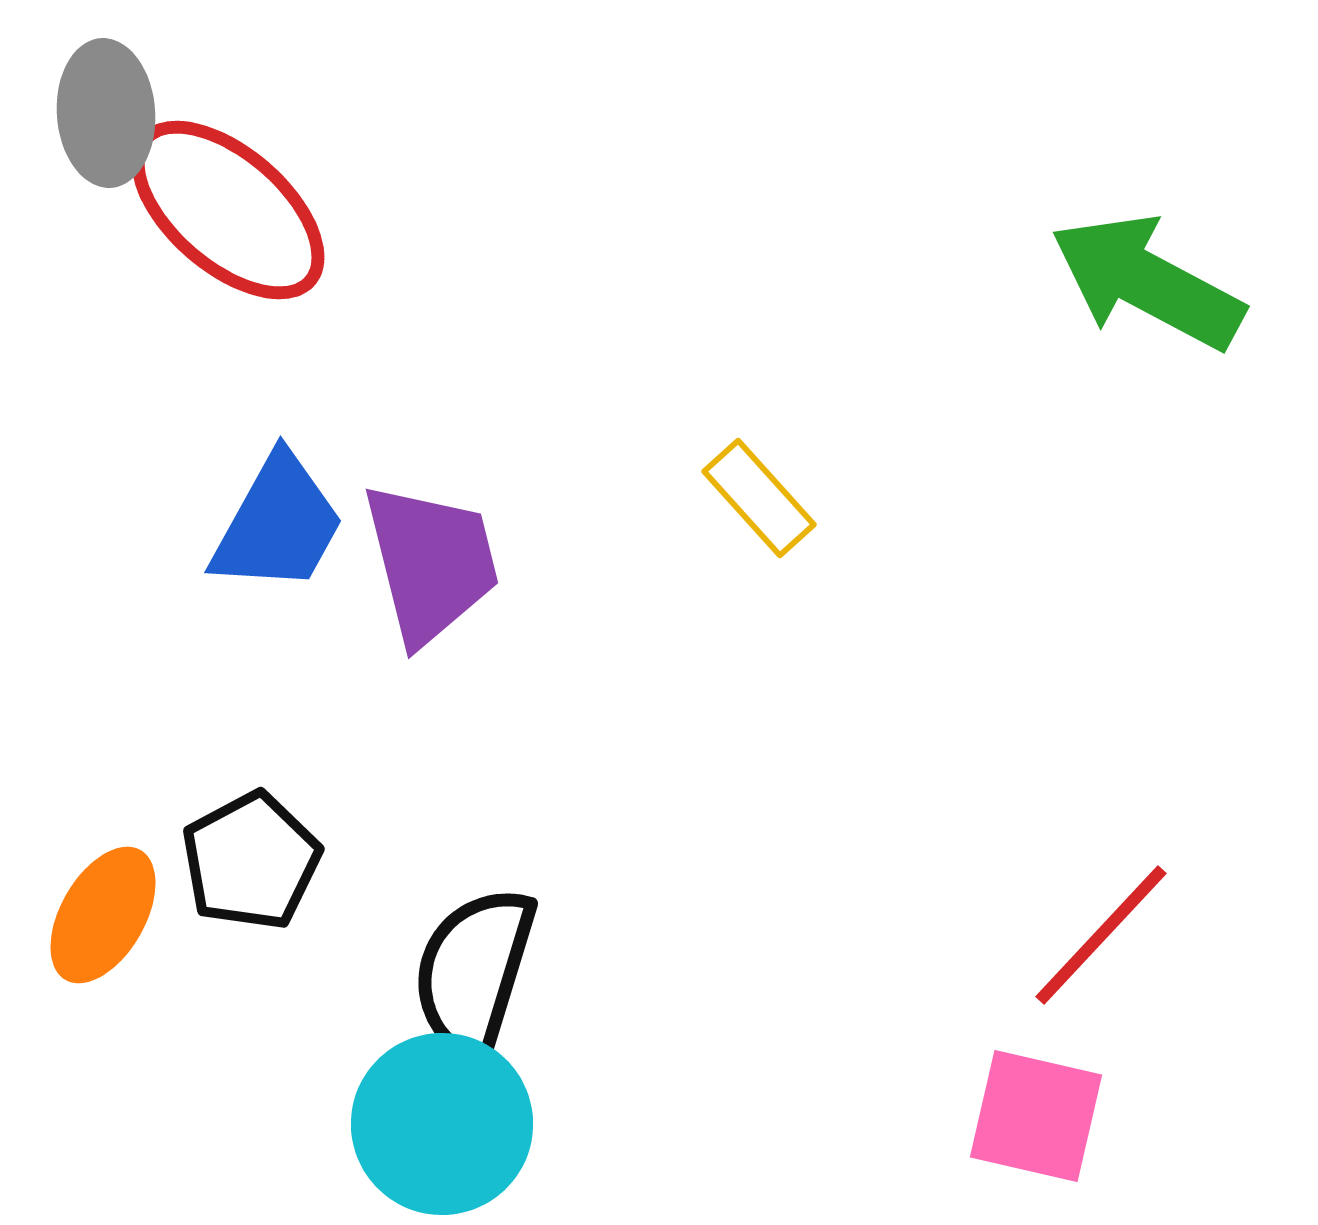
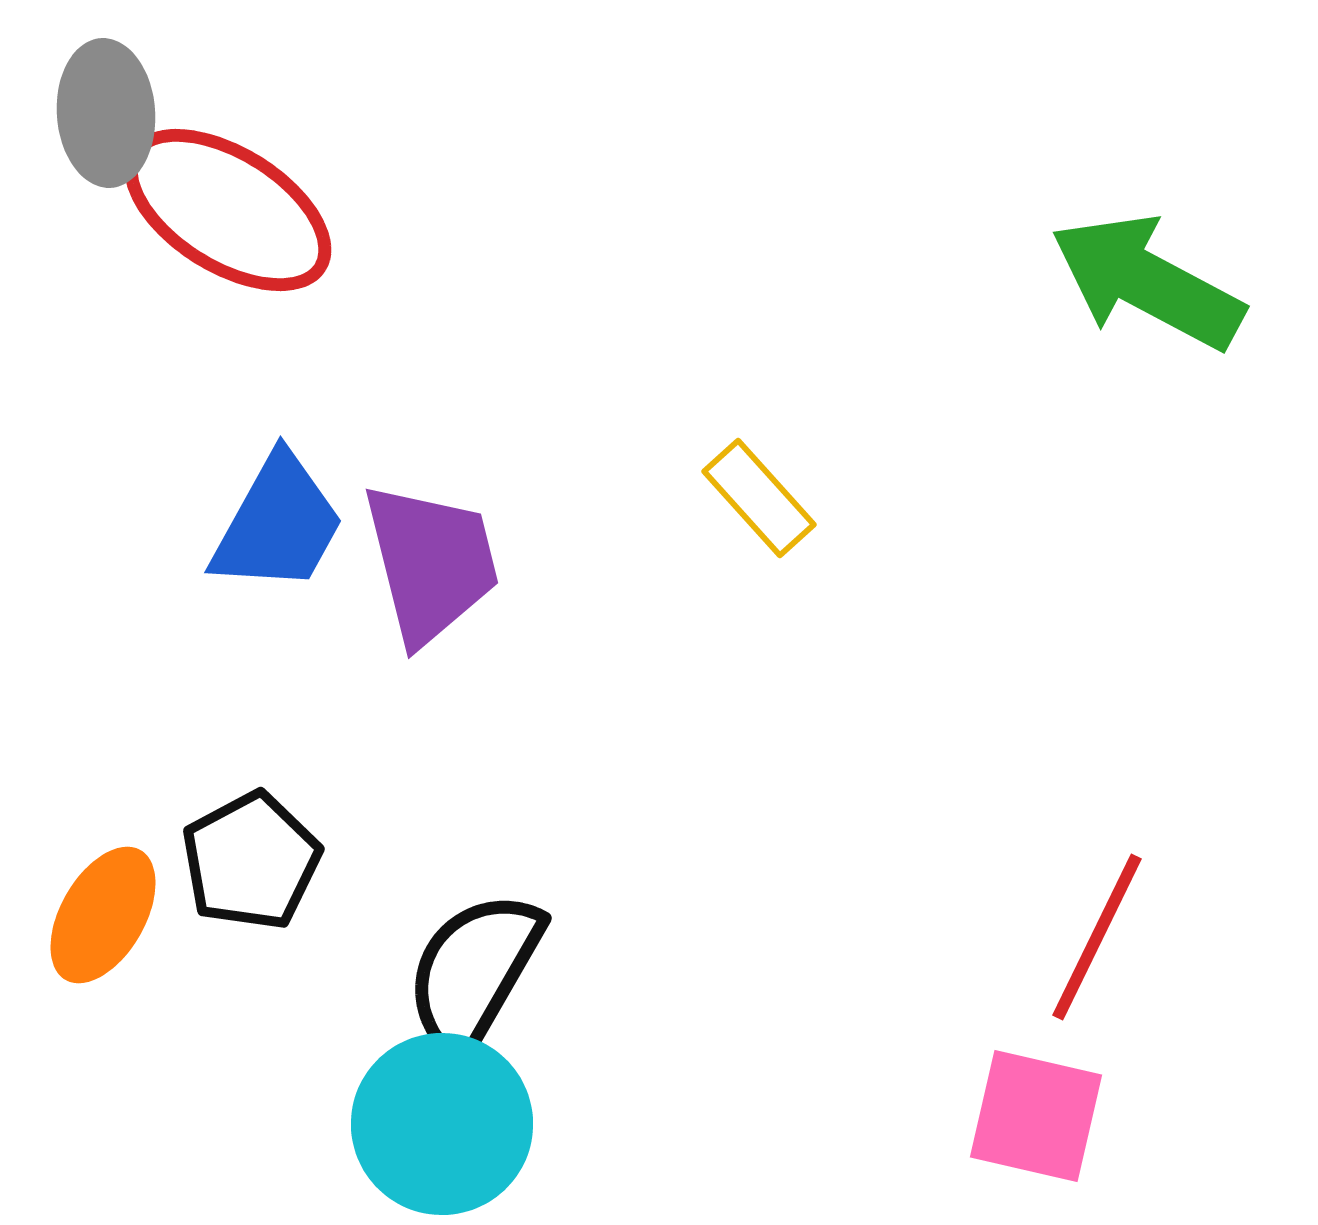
red ellipse: rotated 9 degrees counterclockwise
red line: moved 4 px left, 2 px down; rotated 17 degrees counterclockwise
black semicircle: rotated 13 degrees clockwise
